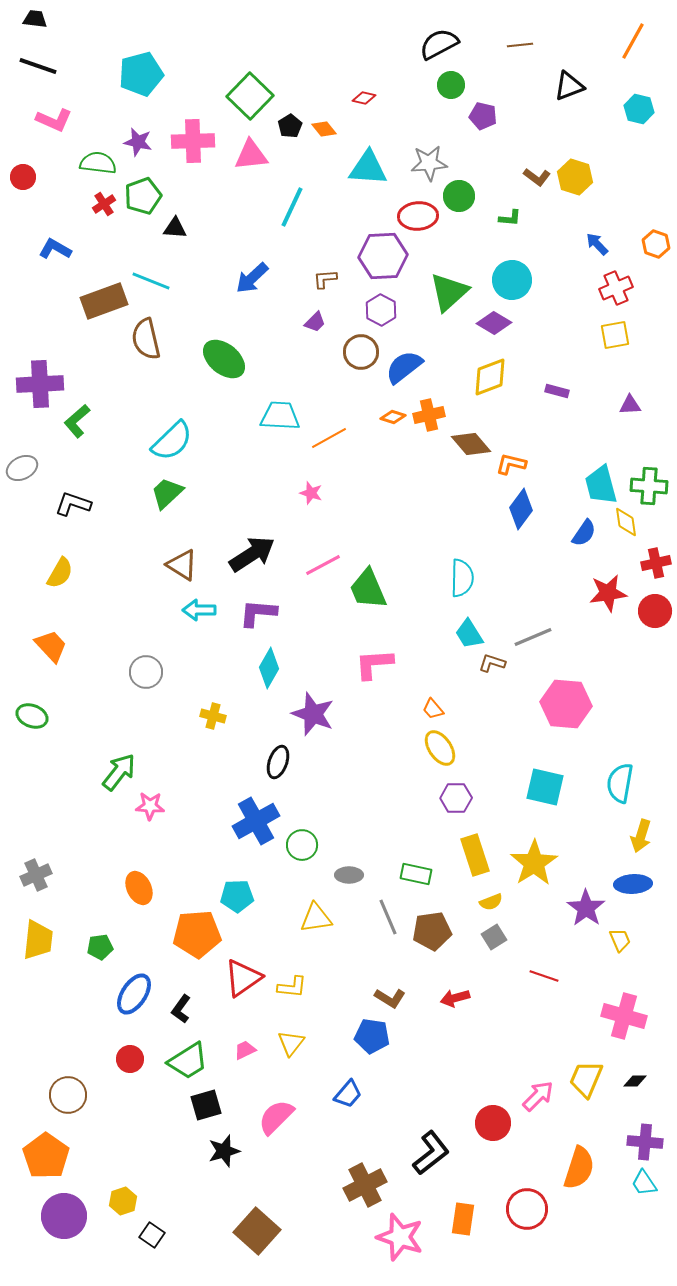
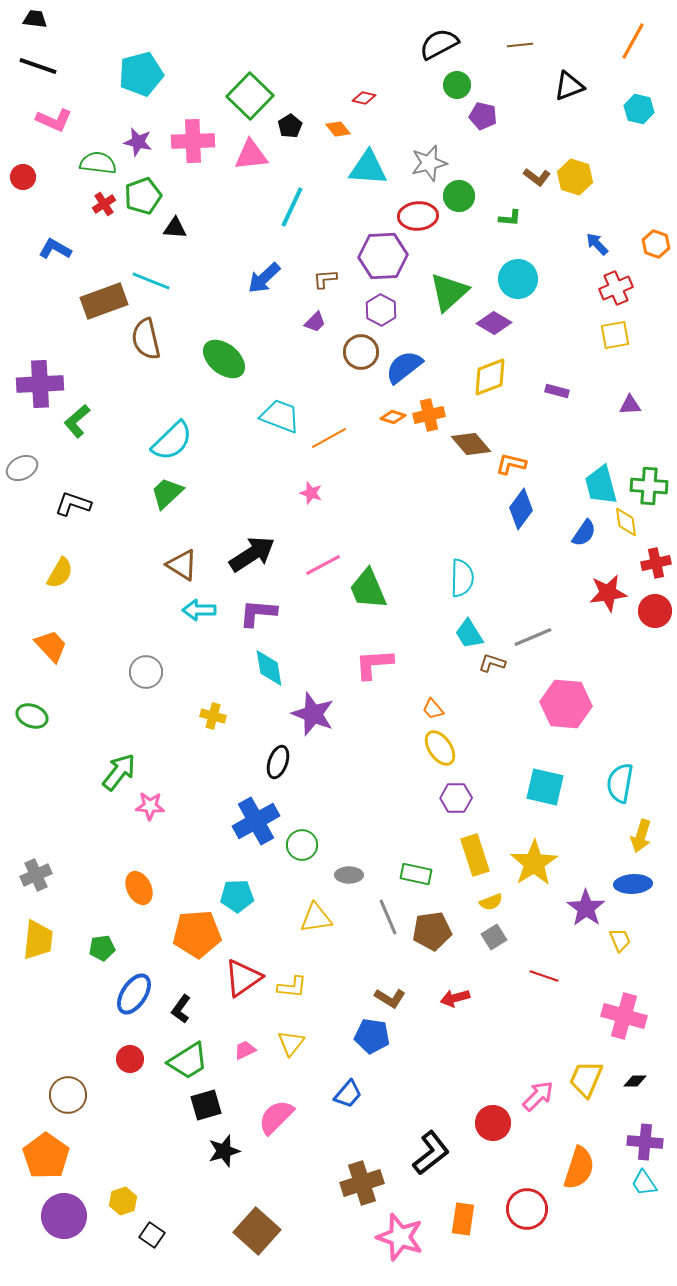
green circle at (451, 85): moved 6 px right
orange diamond at (324, 129): moved 14 px right
gray star at (429, 163): rotated 9 degrees counterclockwise
blue arrow at (252, 278): moved 12 px right
cyan circle at (512, 280): moved 6 px right, 1 px up
cyan trapezoid at (280, 416): rotated 18 degrees clockwise
cyan diamond at (269, 668): rotated 39 degrees counterclockwise
green pentagon at (100, 947): moved 2 px right, 1 px down
brown cross at (365, 1185): moved 3 px left, 2 px up; rotated 9 degrees clockwise
